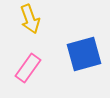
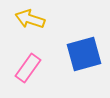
yellow arrow: rotated 128 degrees clockwise
